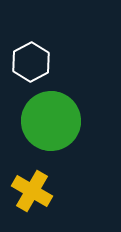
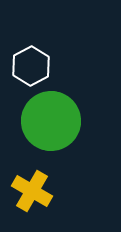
white hexagon: moved 4 px down
